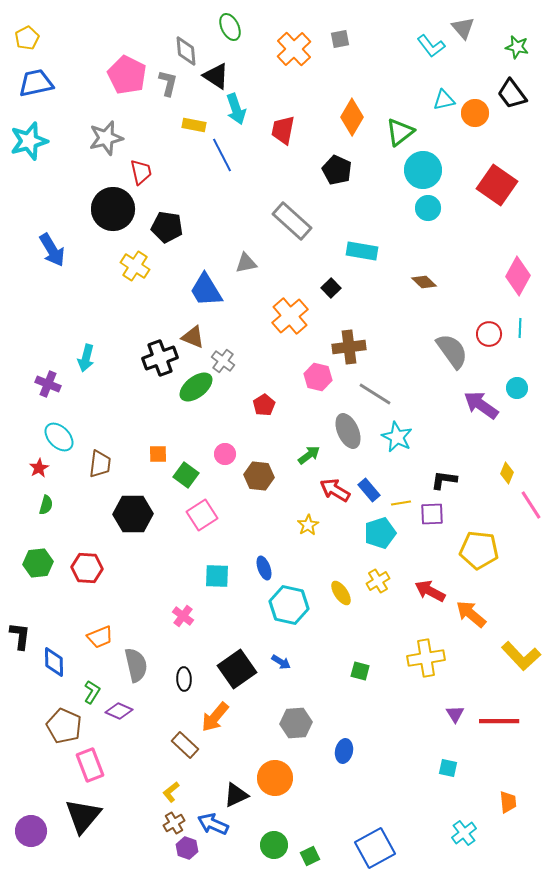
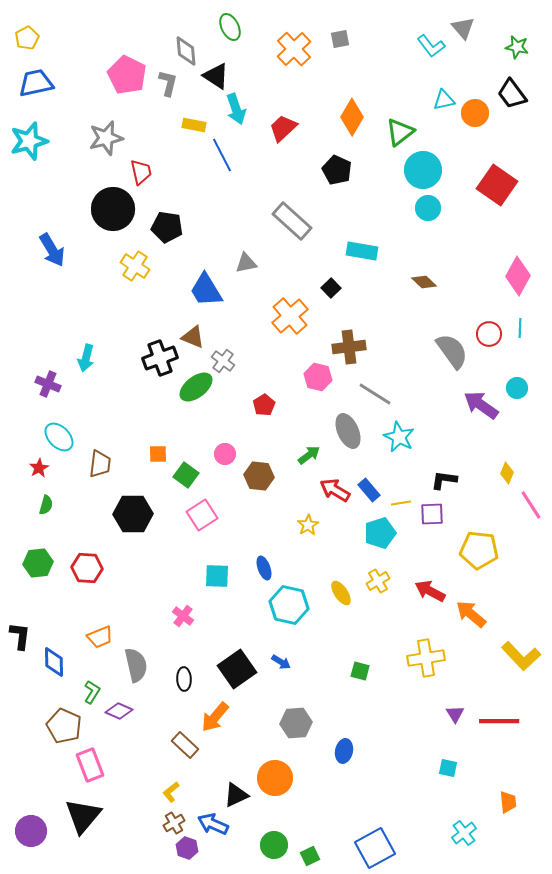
red trapezoid at (283, 130): moved 2 px up; rotated 36 degrees clockwise
cyan star at (397, 437): moved 2 px right
